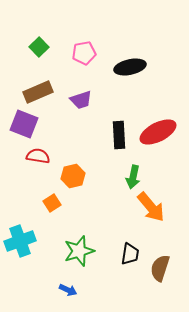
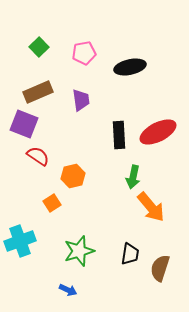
purple trapezoid: rotated 80 degrees counterclockwise
red semicircle: rotated 25 degrees clockwise
